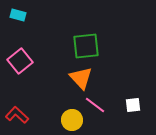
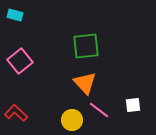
cyan rectangle: moved 3 px left
orange triangle: moved 4 px right, 5 px down
pink line: moved 4 px right, 5 px down
red L-shape: moved 1 px left, 2 px up
